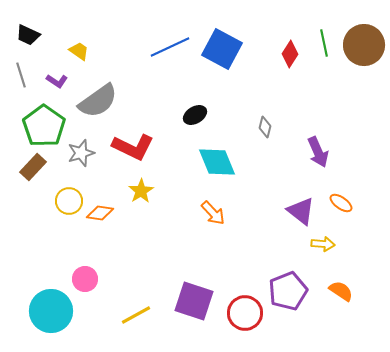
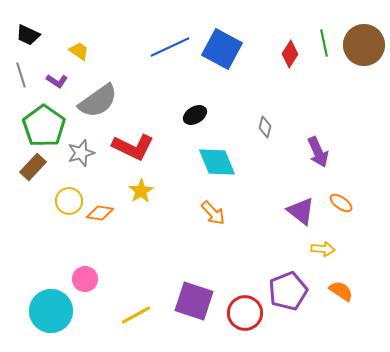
yellow arrow: moved 5 px down
